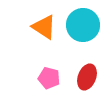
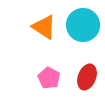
pink pentagon: rotated 15 degrees clockwise
